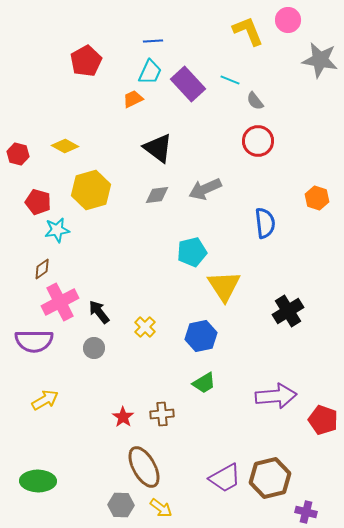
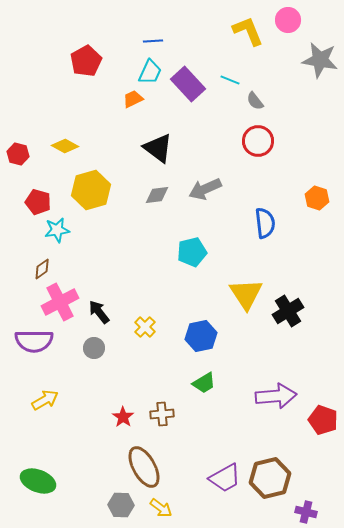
yellow triangle at (224, 286): moved 22 px right, 8 px down
green ellipse at (38, 481): rotated 20 degrees clockwise
